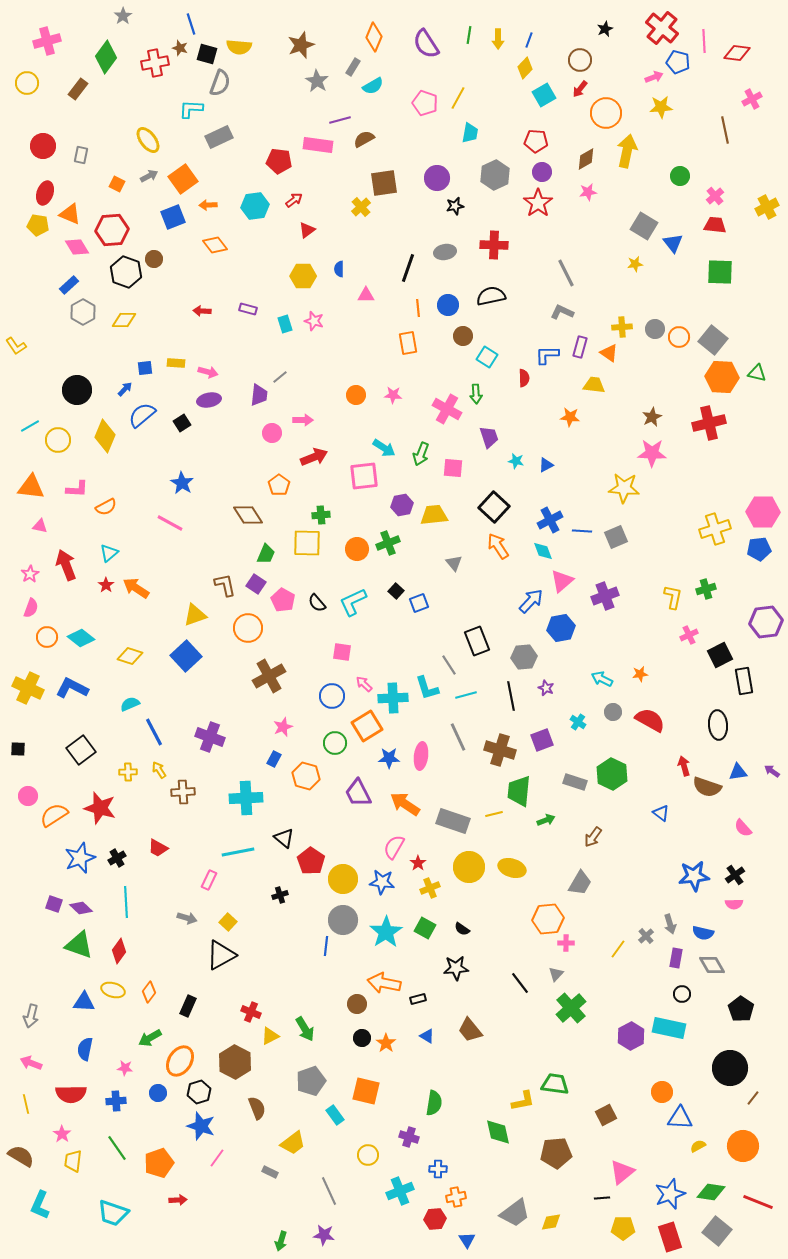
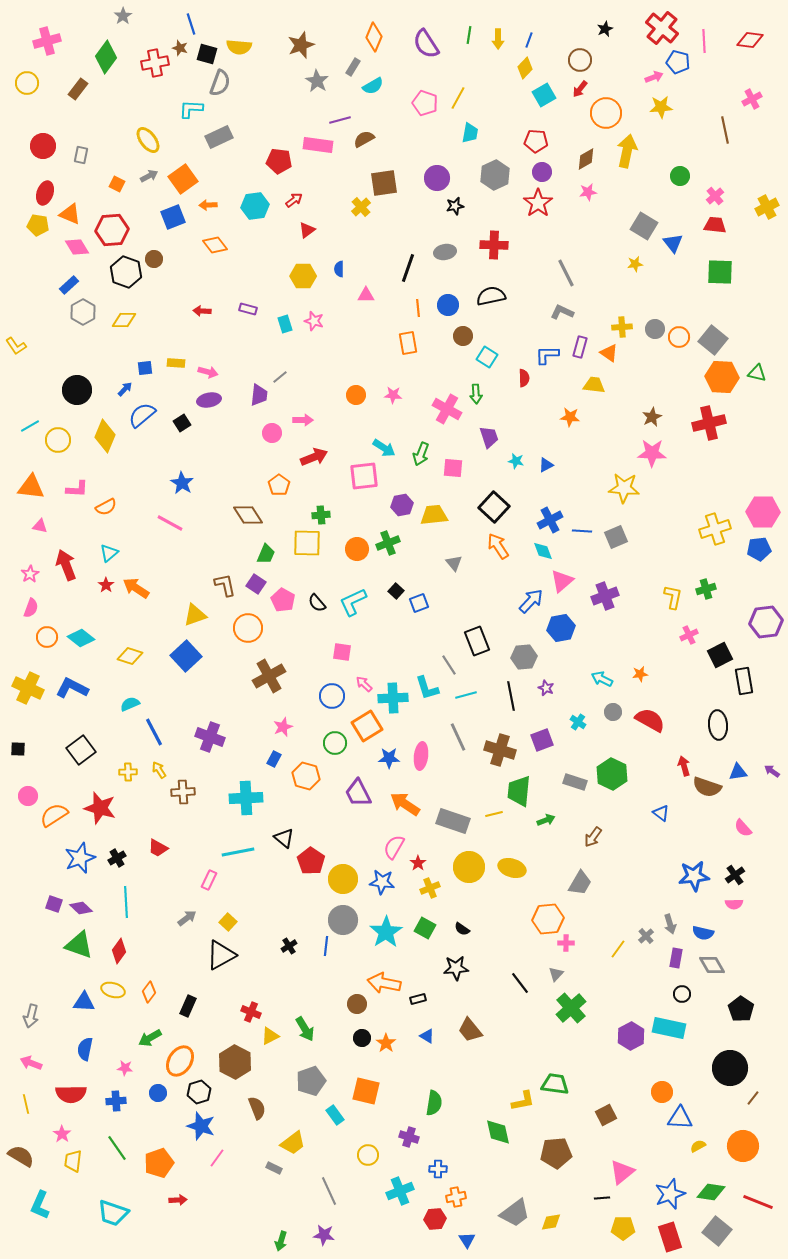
red diamond at (737, 53): moved 13 px right, 13 px up
black cross at (280, 895): moved 9 px right, 51 px down; rotated 14 degrees counterclockwise
gray arrow at (187, 918): rotated 54 degrees counterclockwise
gray rectangle at (270, 1172): moved 4 px right, 4 px up
